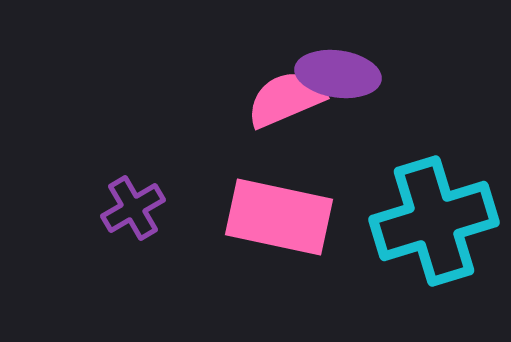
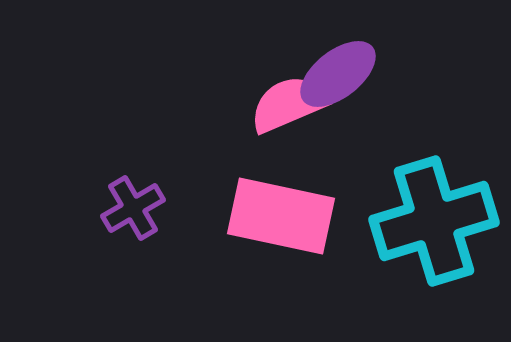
purple ellipse: rotated 46 degrees counterclockwise
pink semicircle: moved 3 px right, 5 px down
pink rectangle: moved 2 px right, 1 px up
